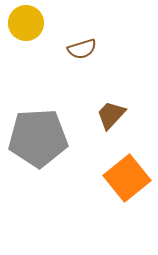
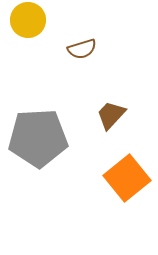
yellow circle: moved 2 px right, 3 px up
